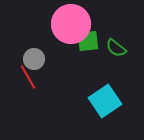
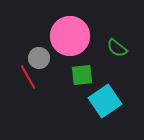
pink circle: moved 1 px left, 12 px down
green square: moved 6 px left, 34 px down
green semicircle: moved 1 px right
gray circle: moved 5 px right, 1 px up
